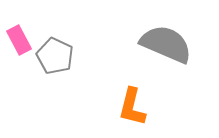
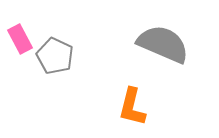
pink rectangle: moved 1 px right, 1 px up
gray semicircle: moved 3 px left
